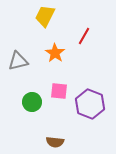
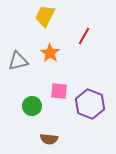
orange star: moved 5 px left
green circle: moved 4 px down
brown semicircle: moved 6 px left, 3 px up
